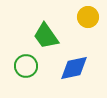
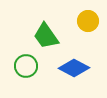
yellow circle: moved 4 px down
blue diamond: rotated 40 degrees clockwise
